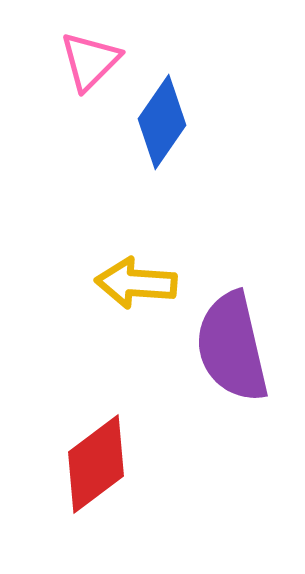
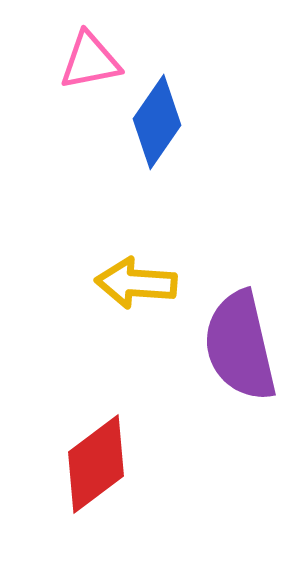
pink triangle: rotated 34 degrees clockwise
blue diamond: moved 5 px left
purple semicircle: moved 8 px right, 1 px up
